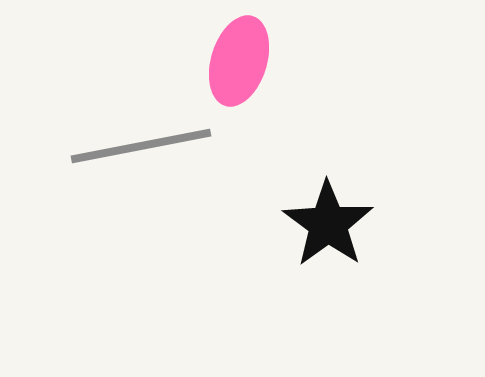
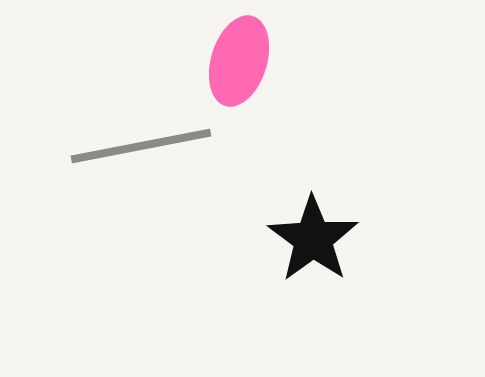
black star: moved 15 px left, 15 px down
